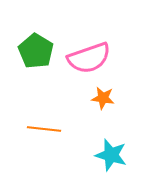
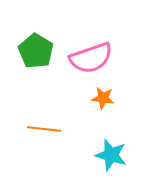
pink semicircle: moved 2 px right
